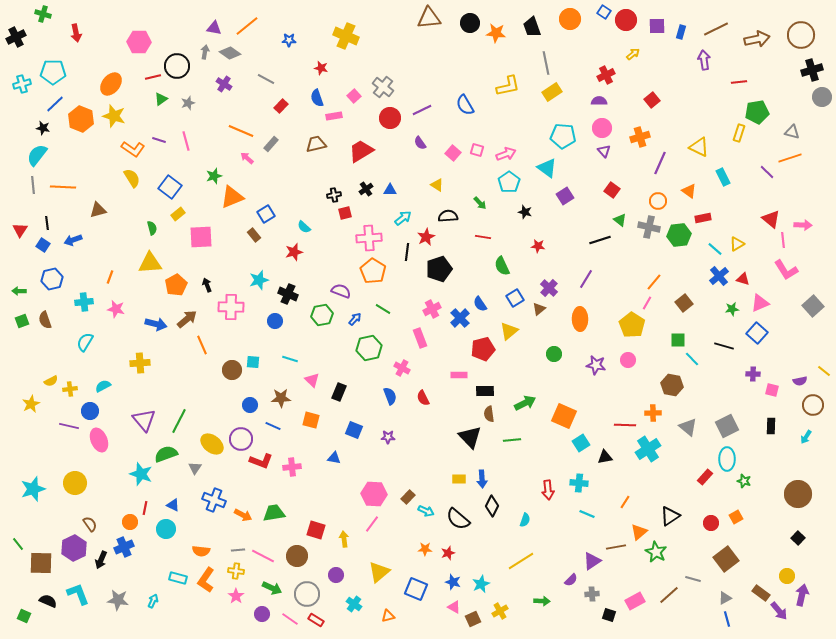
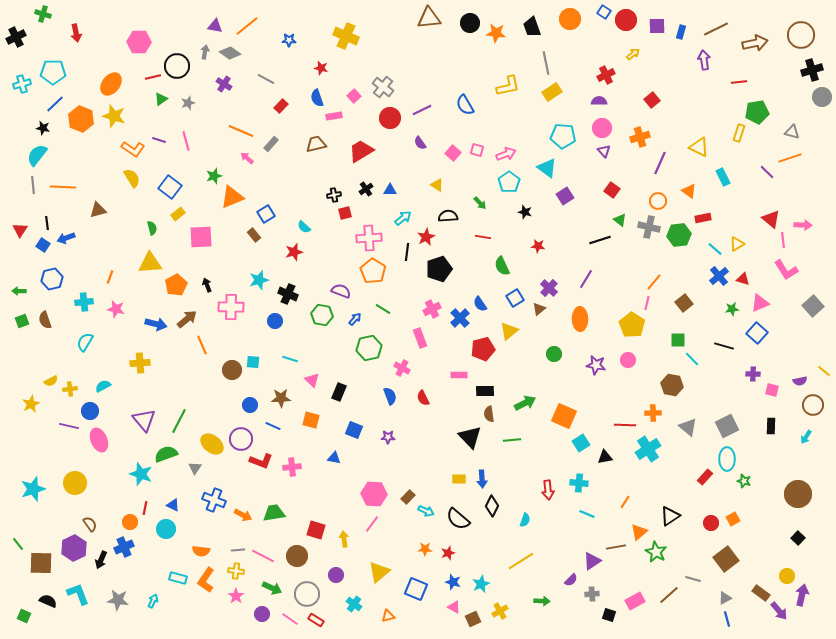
purple triangle at (214, 28): moved 1 px right, 2 px up
brown arrow at (757, 39): moved 2 px left, 4 px down
blue arrow at (73, 240): moved 7 px left, 2 px up
pink line at (647, 303): rotated 16 degrees counterclockwise
green hexagon at (322, 315): rotated 20 degrees clockwise
orange square at (736, 517): moved 3 px left, 2 px down
